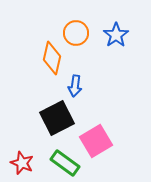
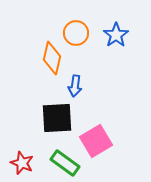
black square: rotated 24 degrees clockwise
